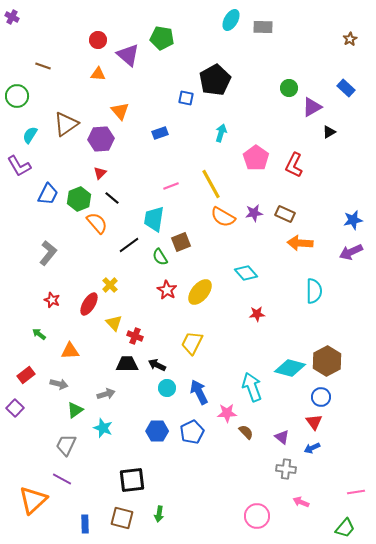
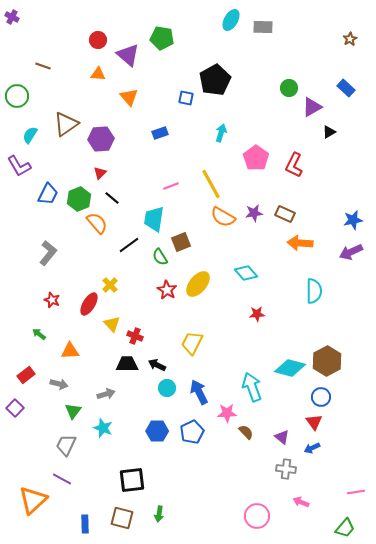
orange triangle at (120, 111): moved 9 px right, 14 px up
yellow ellipse at (200, 292): moved 2 px left, 8 px up
yellow triangle at (114, 323): moved 2 px left, 1 px down
green triangle at (75, 410): moved 2 px left, 1 px down; rotated 18 degrees counterclockwise
